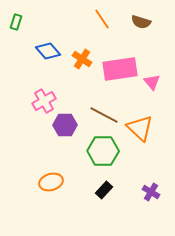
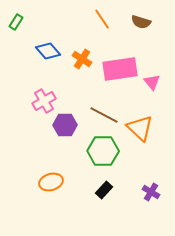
green rectangle: rotated 14 degrees clockwise
